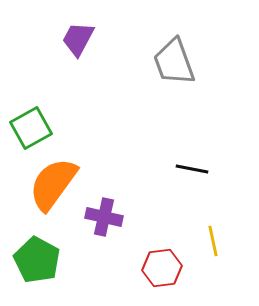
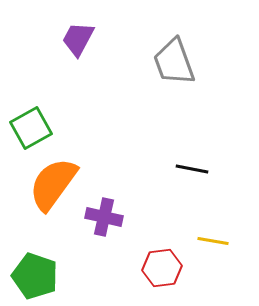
yellow line: rotated 68 degrees counterclockwise
green pentagon: moved 2 px left, 16 px down; rotated 9 degrees counterclockwise
